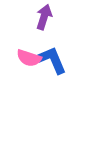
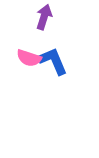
blue L-shape: moved 1 px right, 1 px down
